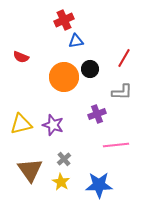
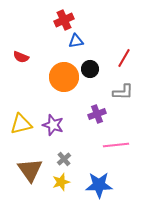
gray L-shape: moved 1 px right
yellow star: rotated 24 degrees clockwise
